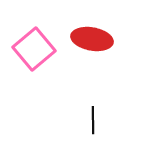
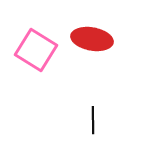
pink square: moved 2 px right, 1 px down; rotated 18 degrees counterclockwise
